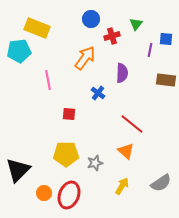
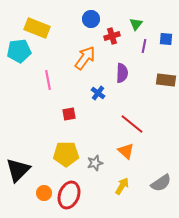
purple line: moved 6 px left, 4 px up
red square: rotated 16 degrees counterclockwise
